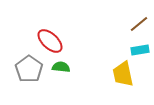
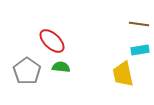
brown line: rotated 48 degrees clockwise
red ellipse: moved 2 px right
gray pentagon: moved 2 px left, 2 px down
